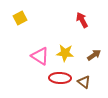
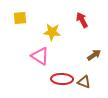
yellow square: rotated 24 degrees clockwise
yellow star: moved 13 px left, 21 px up
red ellipse: moved 2 px right, 1 px down
brown triangle: rotated 16 degrees counterclockwise
